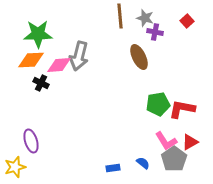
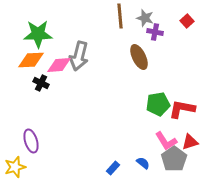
red triangle: rotated 12 degrees clockwise
blue rectangle: rotated 40 degrees counterclockwise
